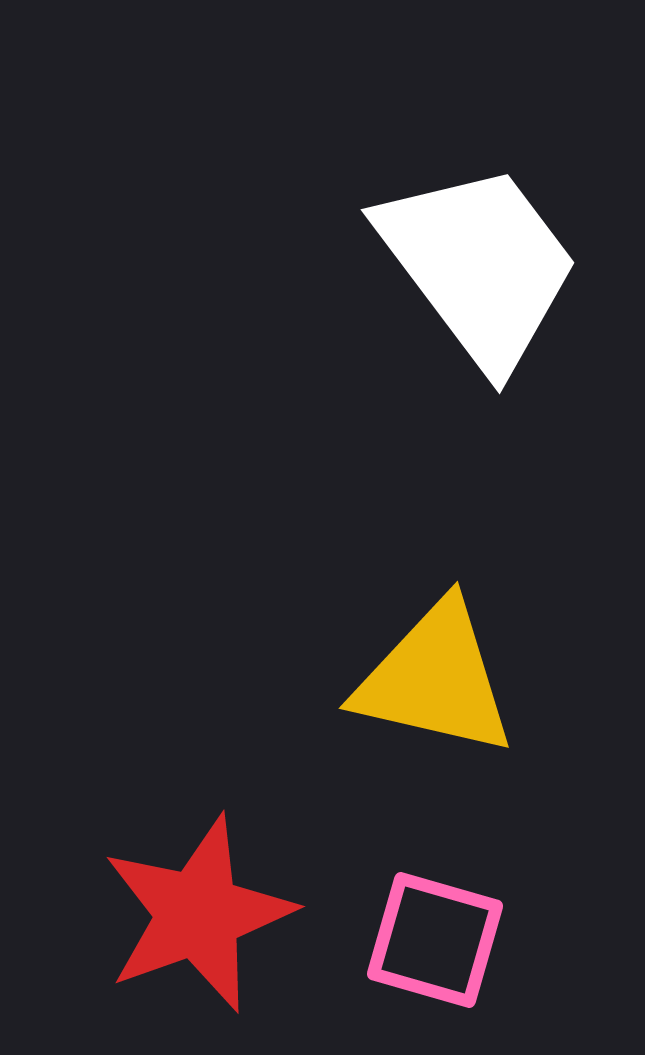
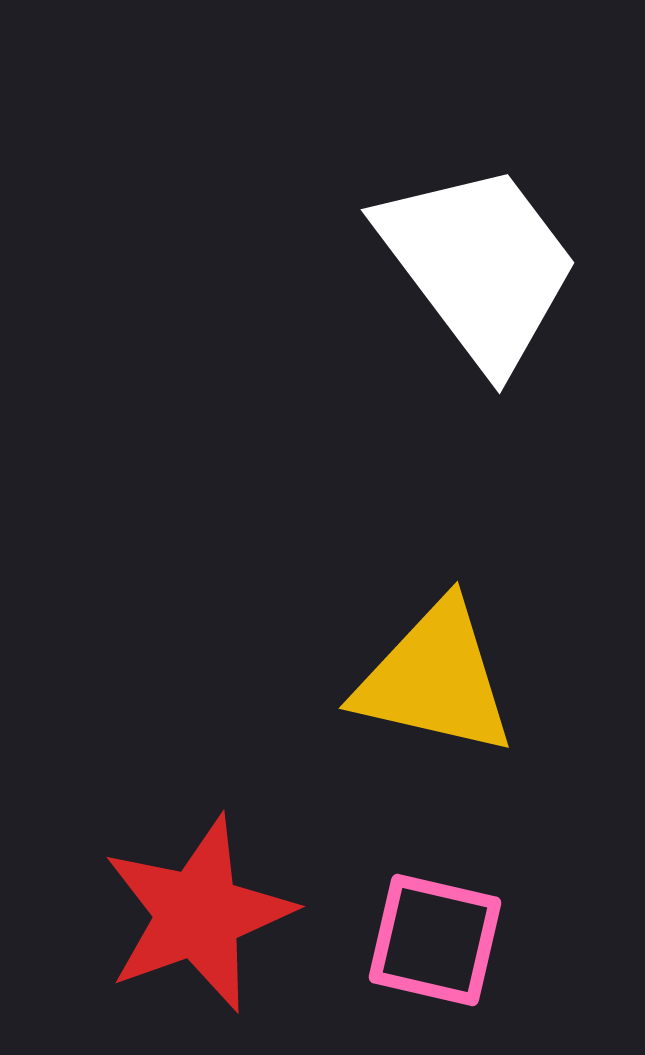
pink square: rotated 3 degrees counterclockwise
